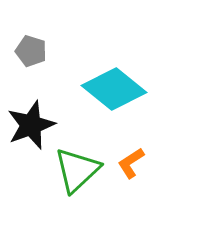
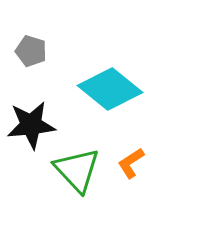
cyan diamond: moved 4 px left
black star: rotated 15 degrees clockwise
green triangle: rotated 30 degrees counterclockwise
